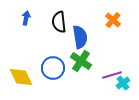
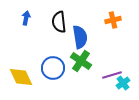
orange cross: rotated 35 degrees clockwise
